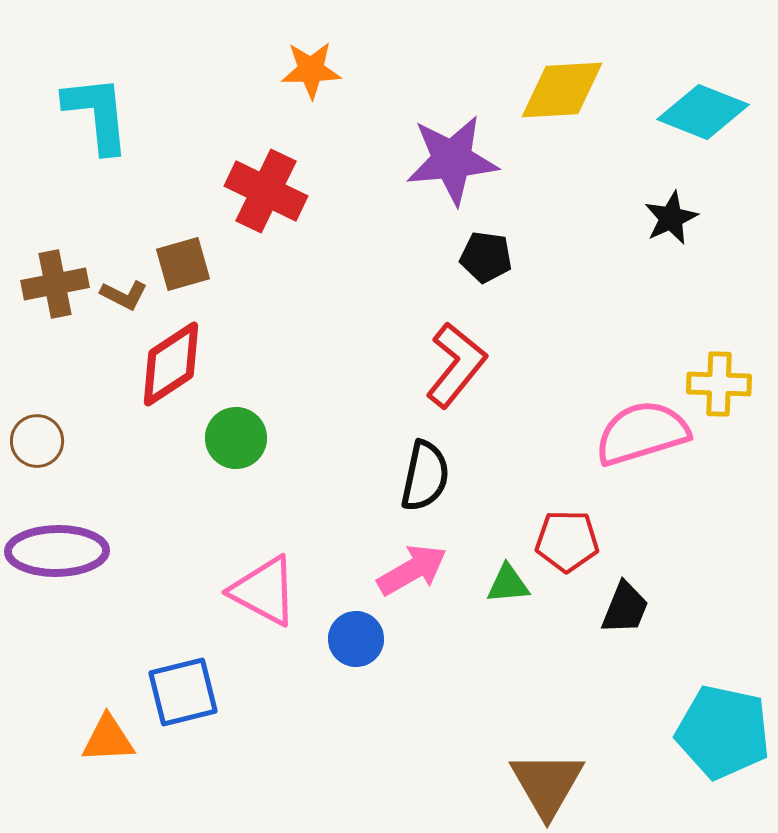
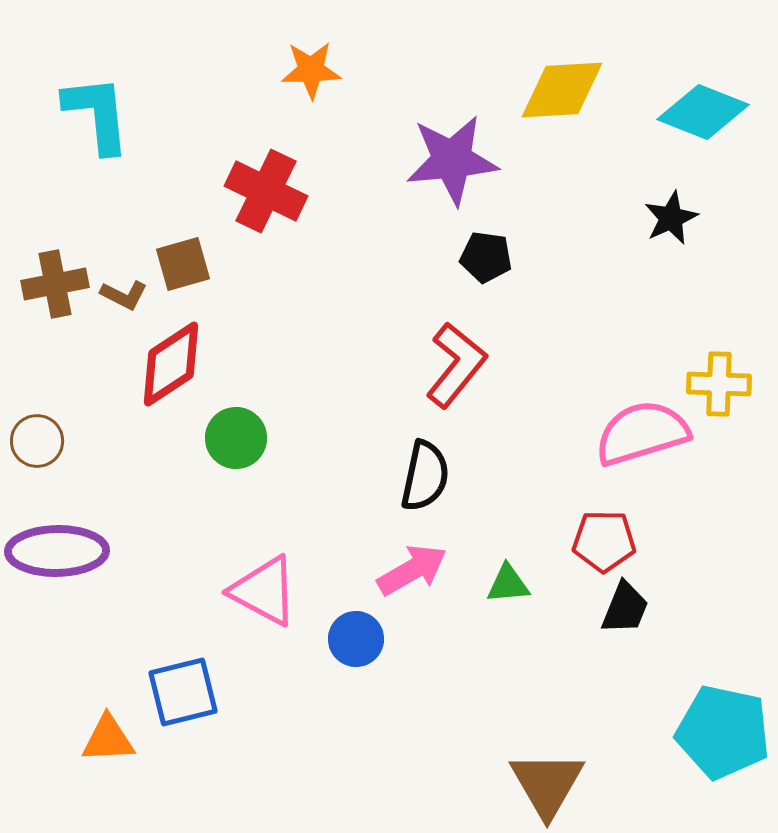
red pentagon: moved 37 px right
